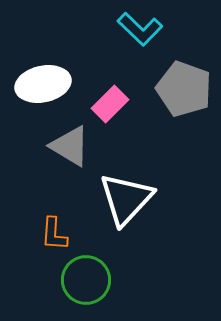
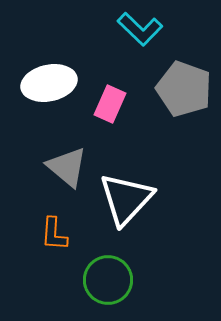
white ellipse: moved 6 px right, 1 px up
pink rectangle: rotated 21 degrees counterclockwise
gray triangle: moved 3 px left, 21 px down; rotated 9 degrees clockwise
green circle: moved 22 px right
